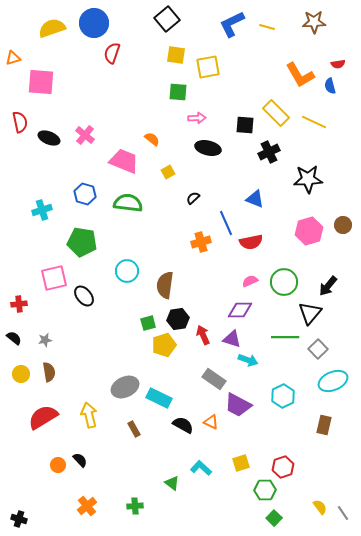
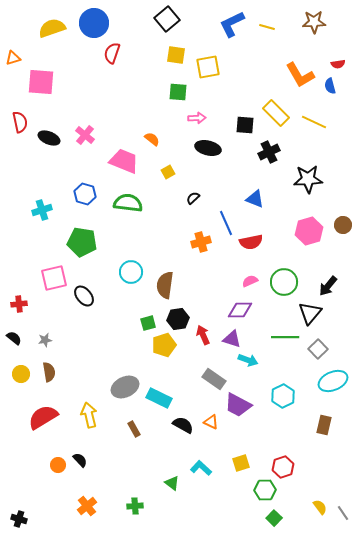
cyan circle at (127, 271): moved 4 px right, 1 px down
